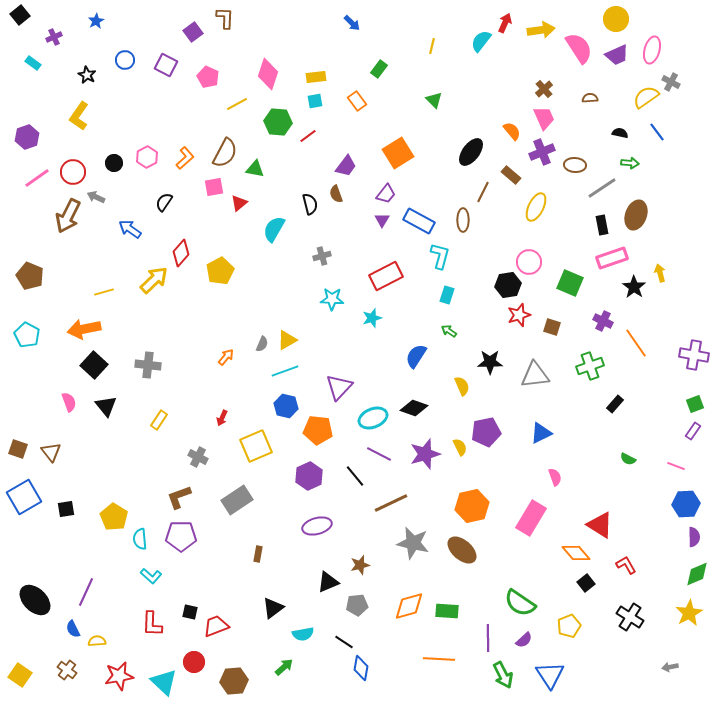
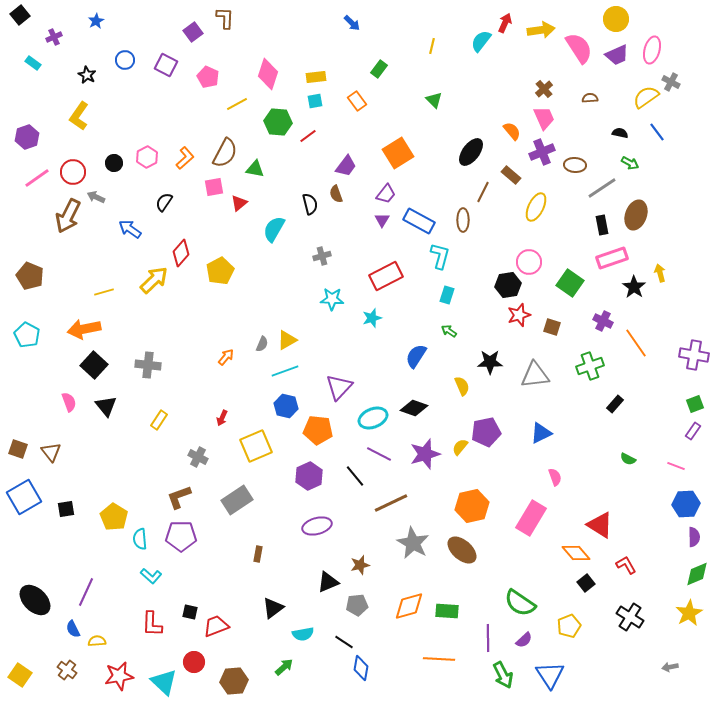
green arrow at (630, 163): rotated 24 degrees clockwise
green square at (570, 283): rotated 12 degrees clockwise
yellow semicircle at (460, 447): rotated 114 degrees counterclockwise
gray star at (413, 543): rotated 16 degrees clockwise
